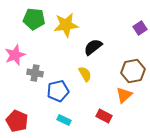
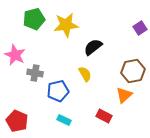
green pentagon: rotated 20 degrees counterclockwise
pink star: rotated 25 degrees counterclockwise
